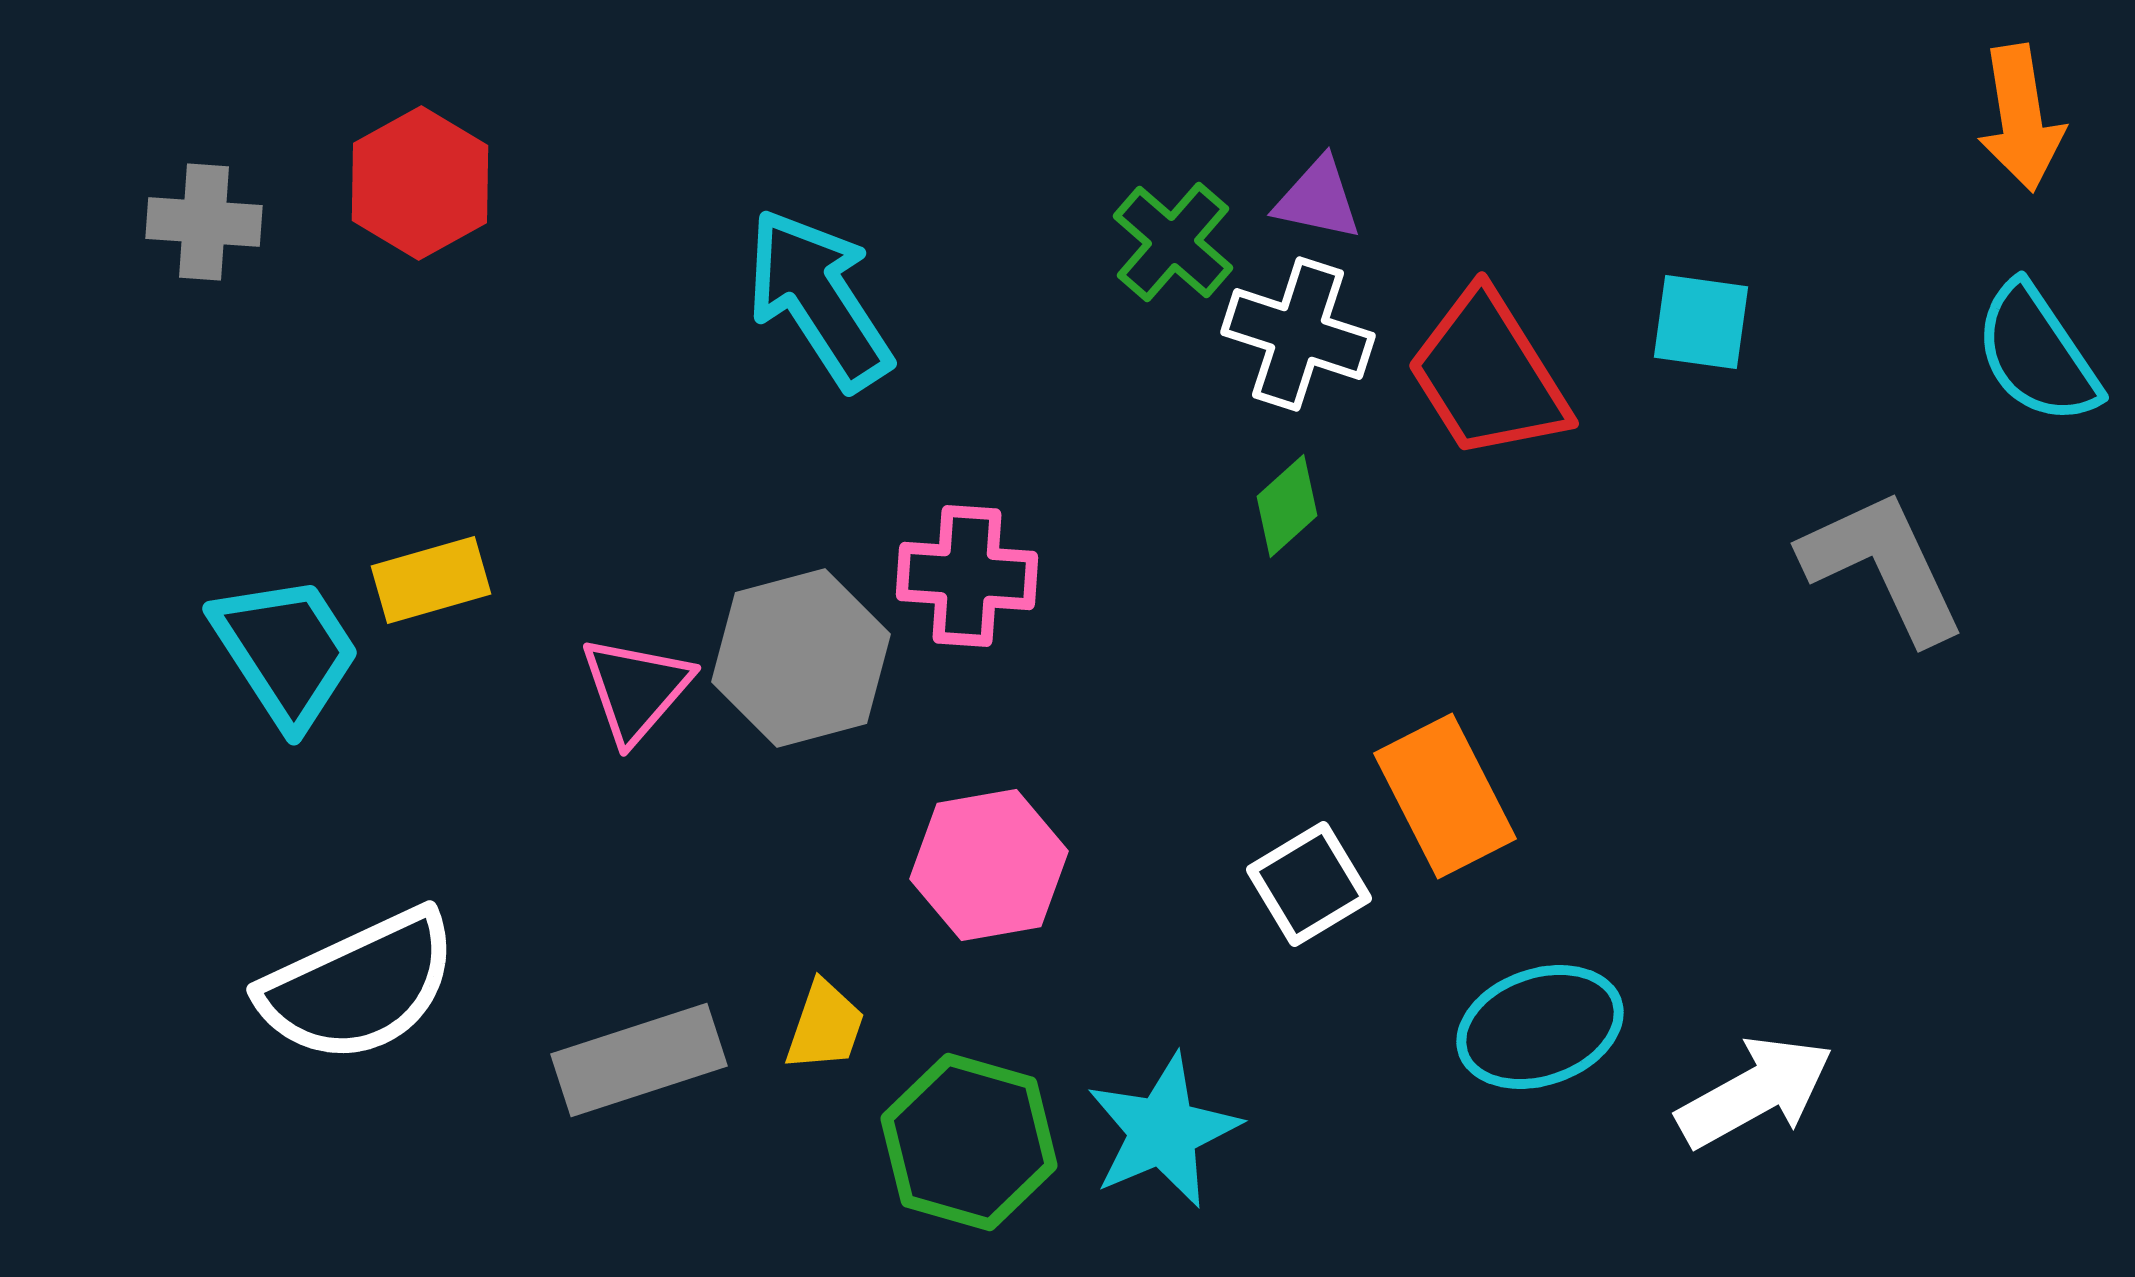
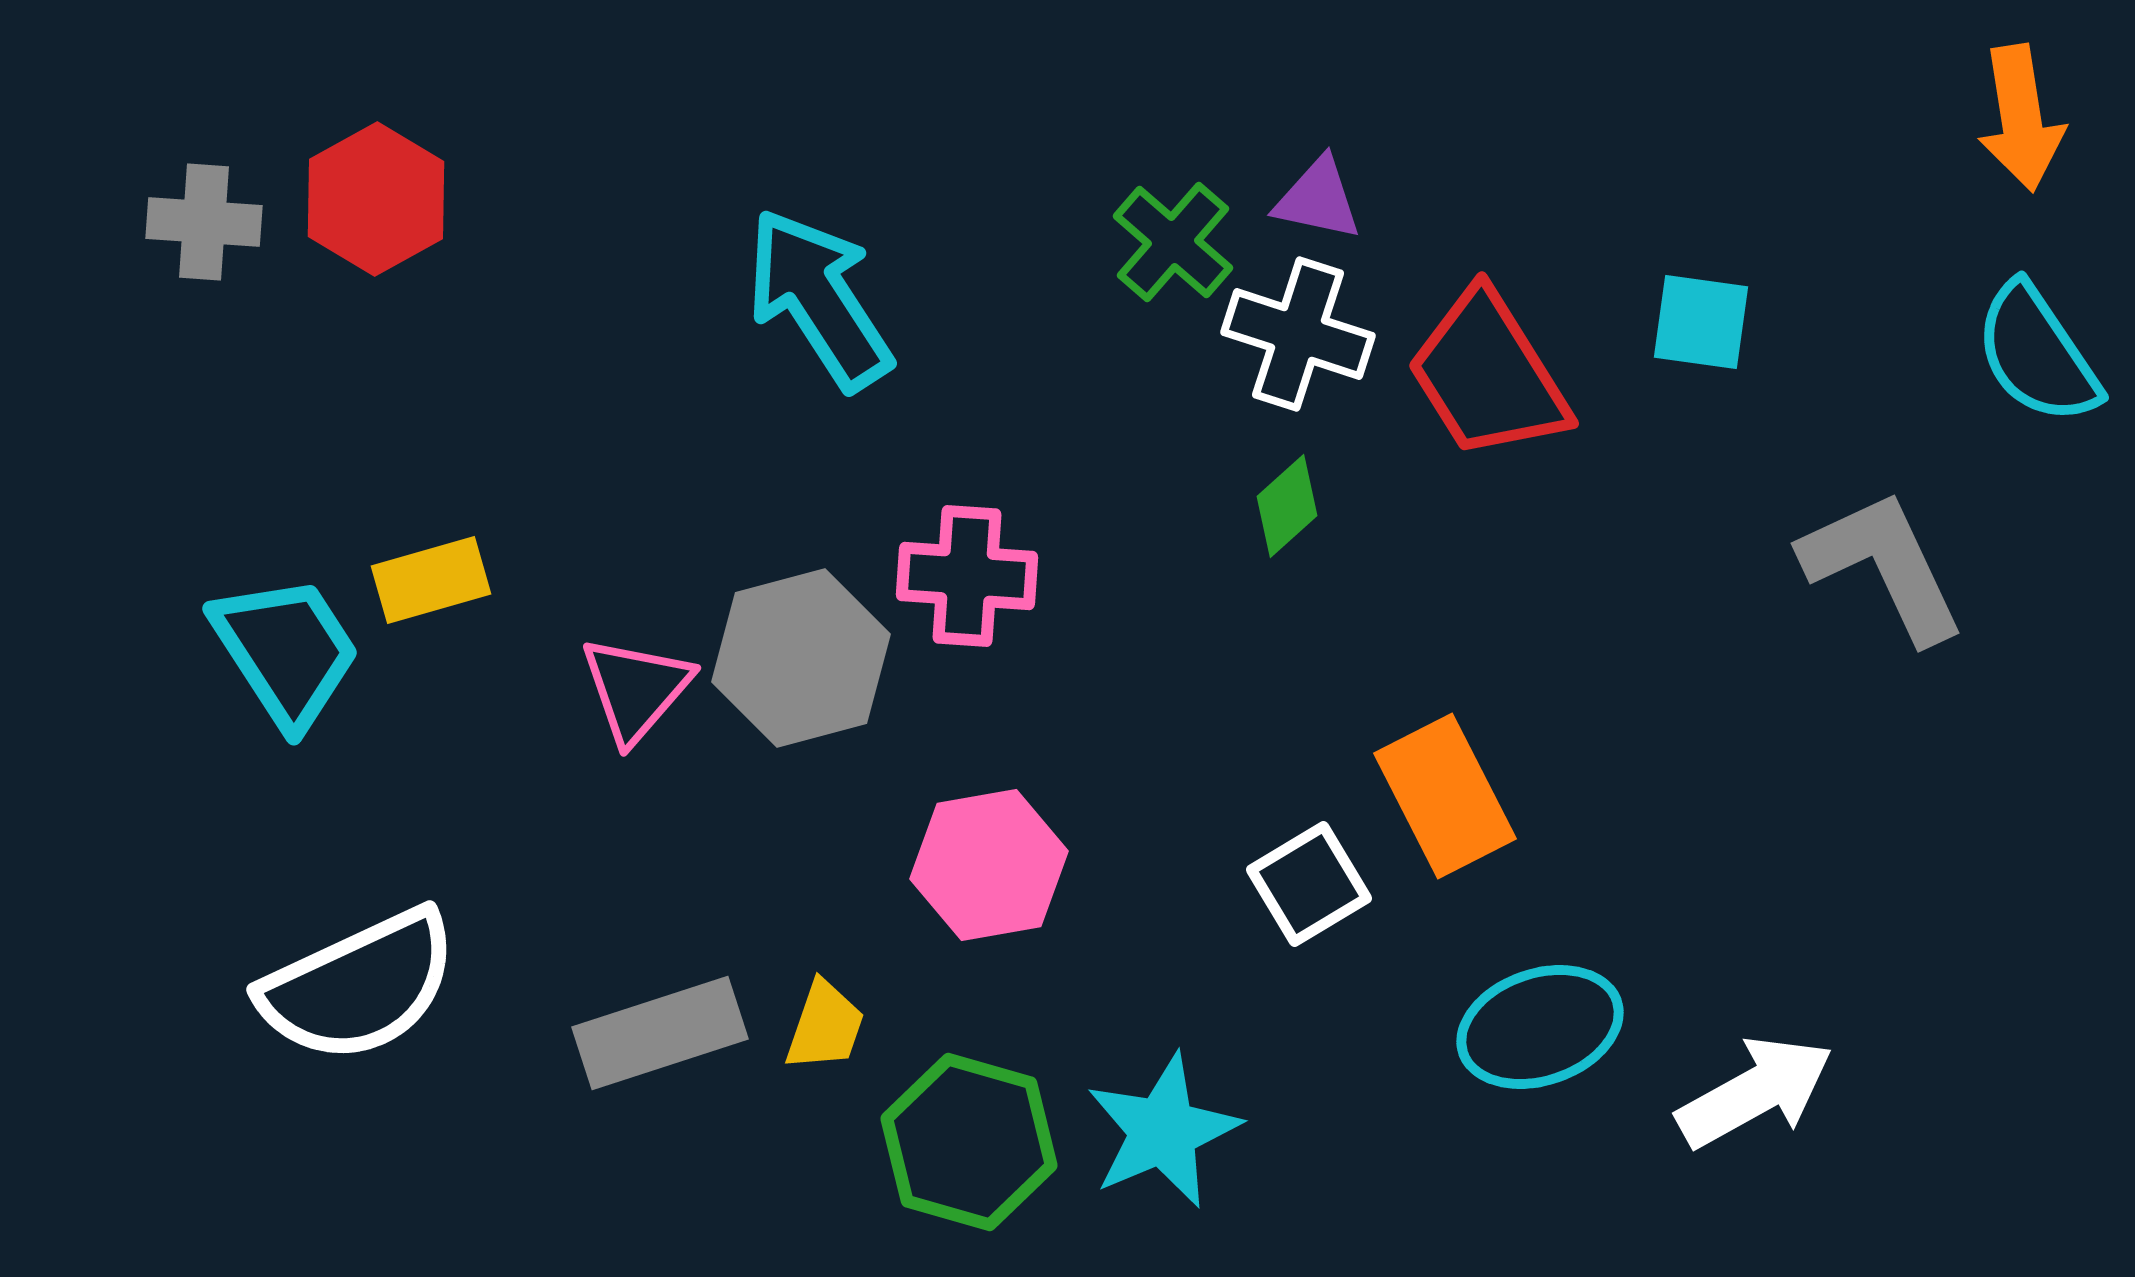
red hexagon: moved 44 px left, 16 px down
gray rectangle: moved 21 px right, 27 px up
